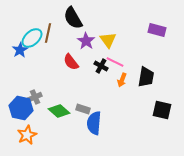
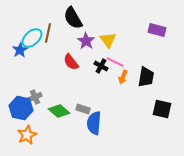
orange arrow: moved 1 px right, 3 px up
black square: moved 1 px up
